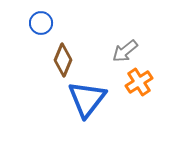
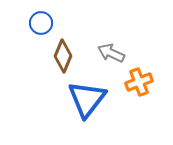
gray arrow: moved 14 px left, 2 px down; rotated 64 degrees clockwise
brown diamond: moved 4 px up
orange cross: rotated 12 degrees clockwise
